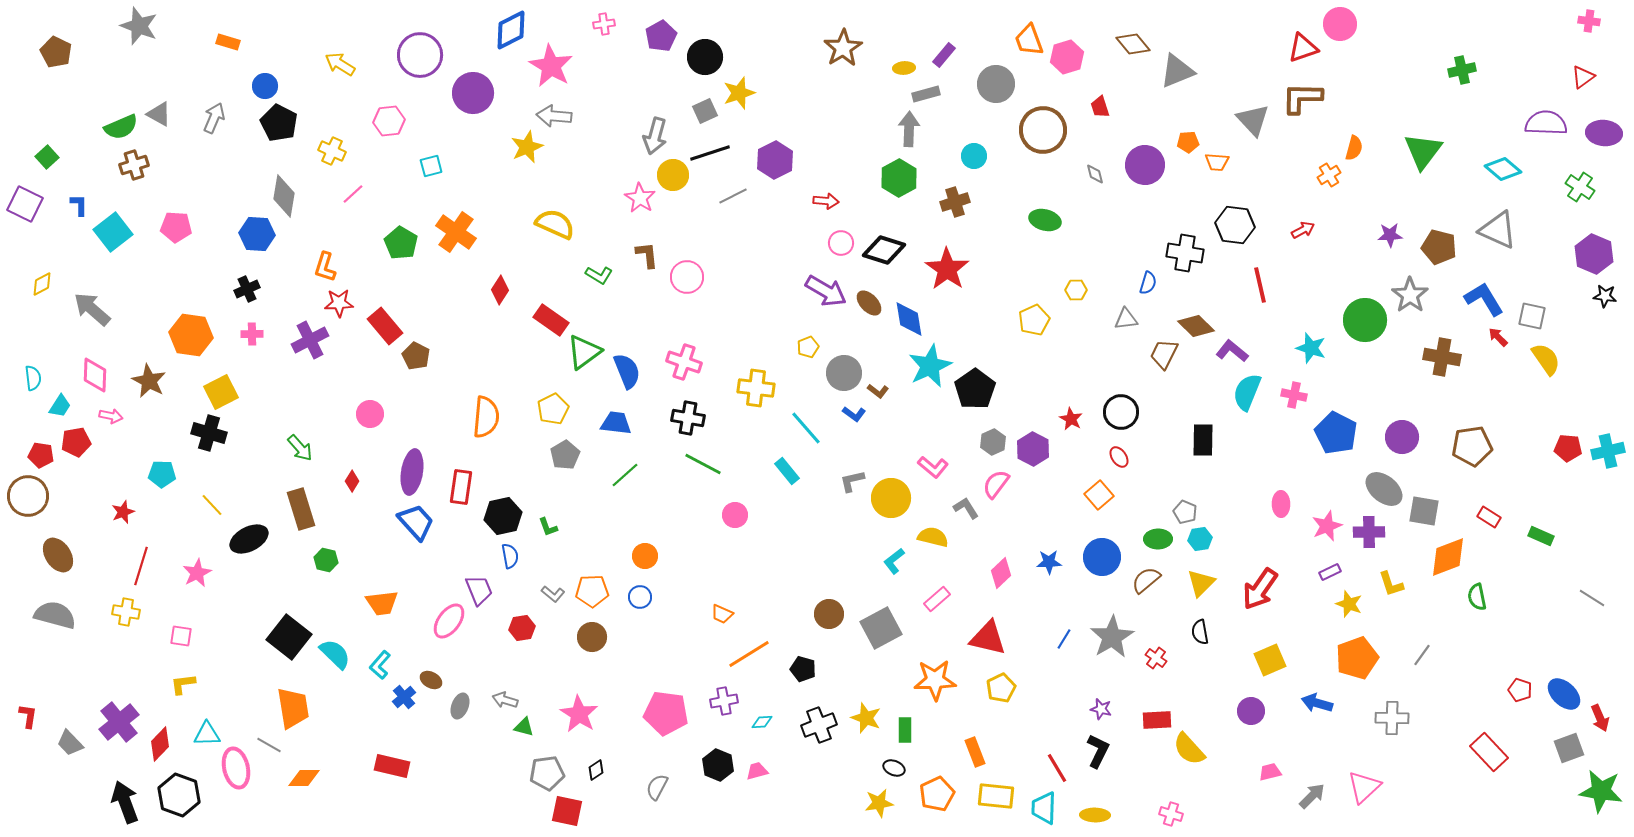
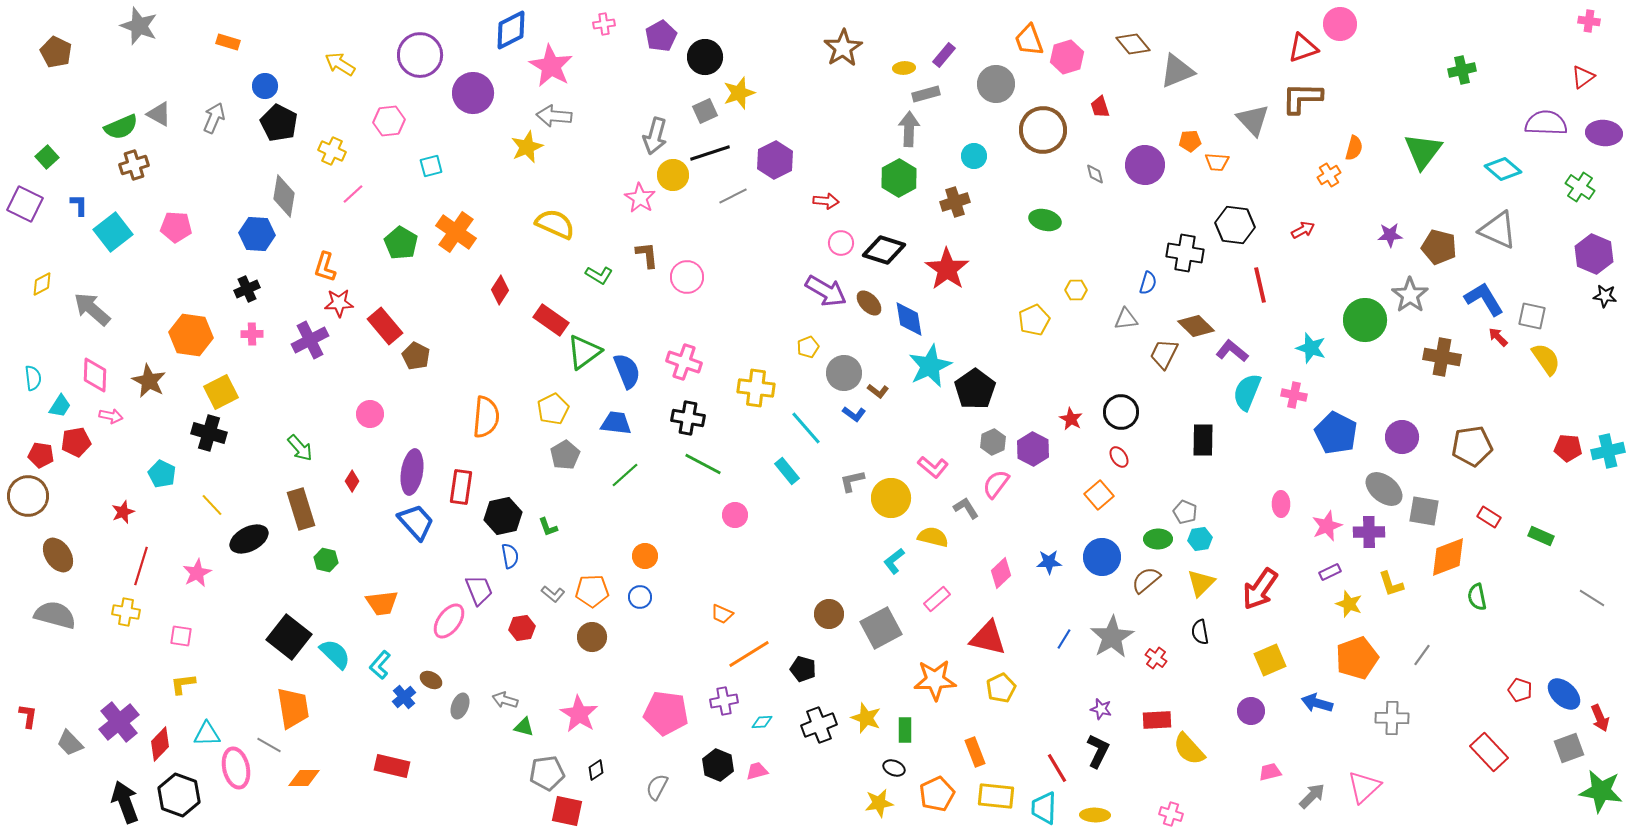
orange pentagon at (1188, 142): moved 2 px right, 1 px up
cyan pentagon at (162, 474): rotated 24 degrees clockwise
